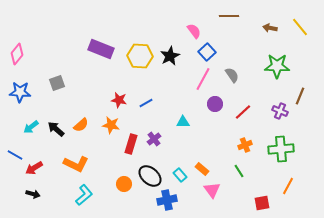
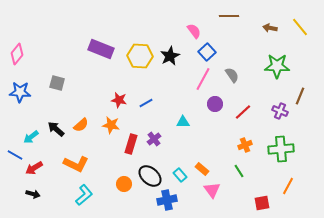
gray square at (57, 83): rotated 35 degrees clockwise
cyan arrow at (31, 127): moved 10 px down
